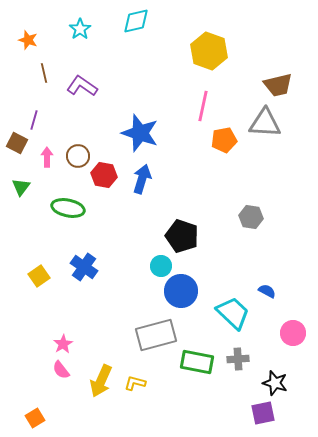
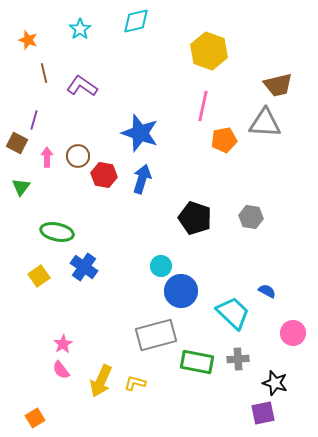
green ellipse: moved 11 px left, 24 px down
black pentagon: moved 13 px right, 18 px up
